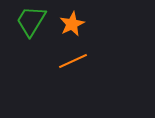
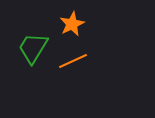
green trapezoid: moved 2 px right, 27 px down
